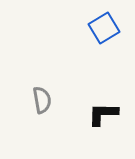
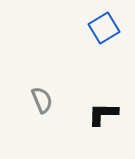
gray semicircle: rotated 12 degrees counterclockwise
